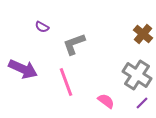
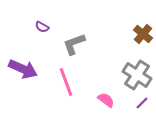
pink semicircle: moved 1 px up
